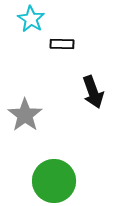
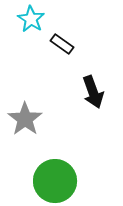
black rectangle: rotated 35 degrees clockwise
gray star: moved 4 px down
green circle: moved 1 px right
